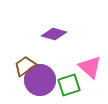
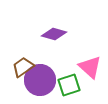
brown trapezoid: moved 2 px left, 1 px down
